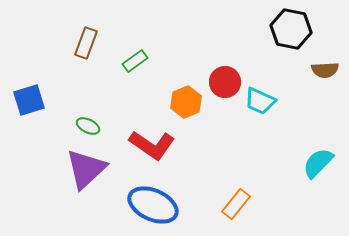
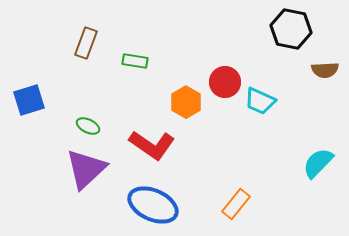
green rectangle: rotated 45 degrees clockwise
orange hexagon: rotated 8 degrees counterclockwise
